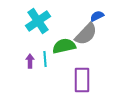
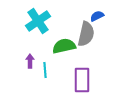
gray semicircle: rotated 30 degrees counterclockwise
cyan line: moved 11 px down
